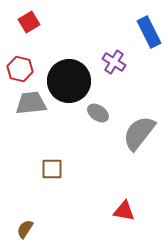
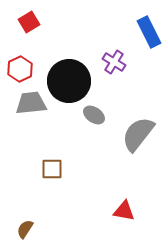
red hexagon: rotated 20 degrees clockwise
gray ellipse: moved 4 px left, 2 px down
gray semicircle: moved 1 px left, 1 px down
